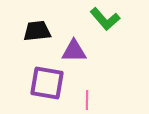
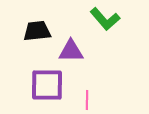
purple triangle: moved 3 px left
purple square: moved 2 px down; rotated 9 degrees counterclockwise
